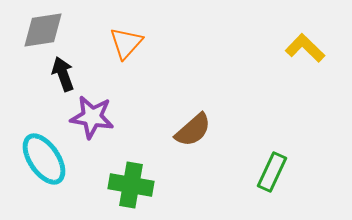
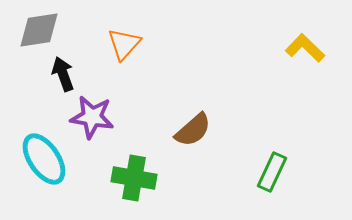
gray diamond: moved 4 px left
orange triangle: moved 2 px left, 1 px down
green cross: moved 3 px right, 7 px up
